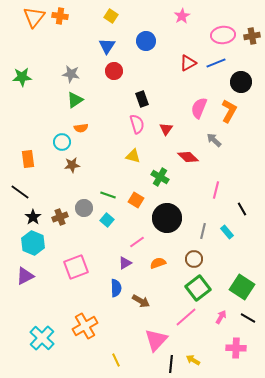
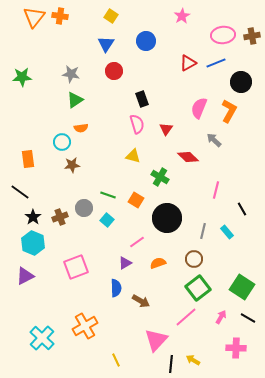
blue triangle at (107, 46): moved 1 px left, 2 px up
